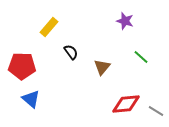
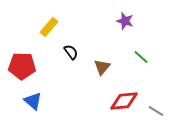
blue triangle: moved 2 px right, 2 px down
red diamond: moved 2 px left, 3 px up
